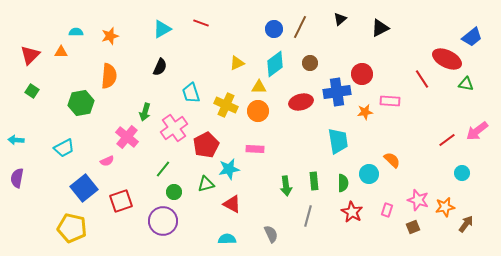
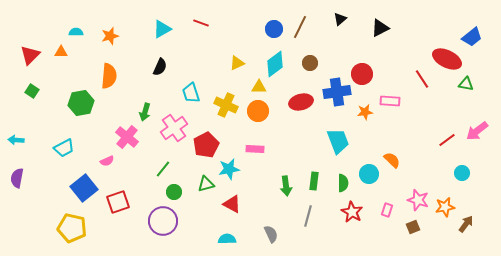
cyan trapezoid at (338, 141): rotated 12 degrees counterclockwise
green rectangle at (314, 181): rotated 12 degrees clockwise
red square at (121, 201): moved 3 px left, 1 px down
